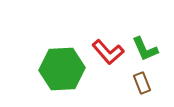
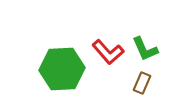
brown rectangle: rotated 45 degrees clockwise
